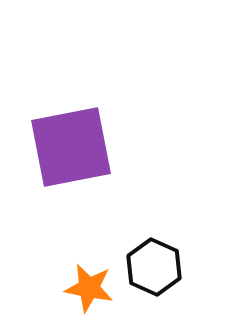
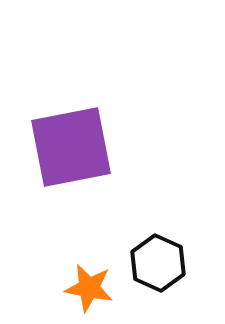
black hexagon: moved 4 px right, 4 px up
